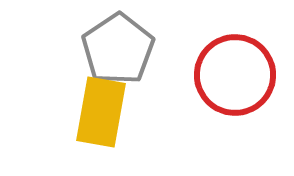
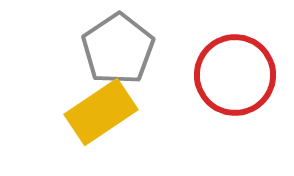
yellow rectangle: rotated 46 degrees clockwise
